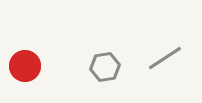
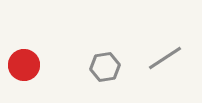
red circle: moved 1 px left, 1 px up
